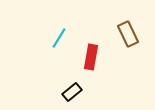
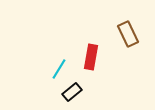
cyan line: moved 31 px down
